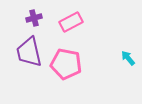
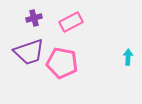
purple trapezoid: rotated 96 degrees counterclockwise
cyan arrow: moved 1 px up; rotated 42 degrees clockwise
pink pentagon: moved 4 px left, 1 px up
